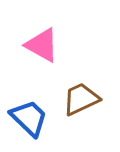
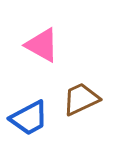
blue trapezoid: rotated 108 degrees clockwise
